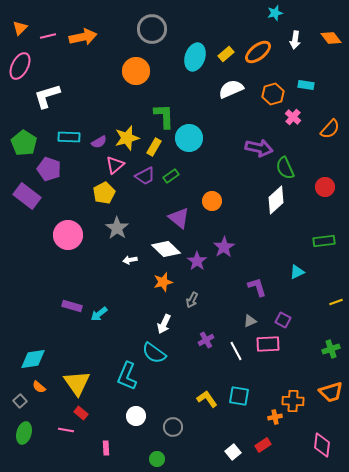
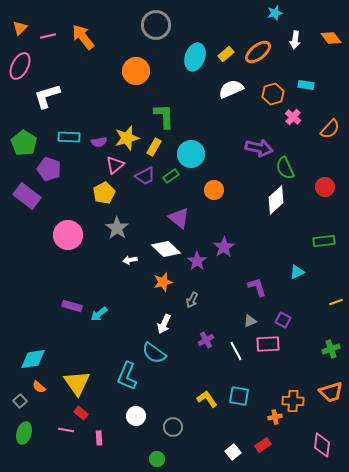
gray circle at (152, 29): moved 4 px right, 4 px up
orange arrow at (83, 37): rotated 116 degrees counterclockwise
cyan circle at (189, 138): moved 2 px right, 16 px down
purple semicircle at (99, 142): rotated 21 degrees clockwise
orange circle at (212, 201): moved 2 px right, 11 px up
pink rectangle at (106, 448): moved 7 px left, 10 px up
